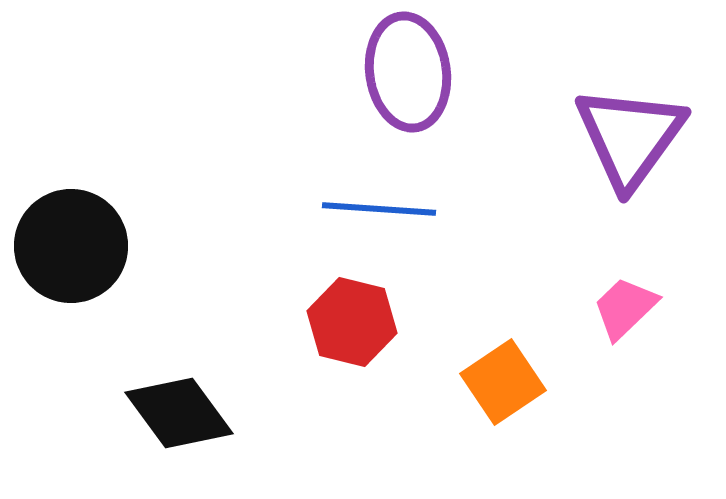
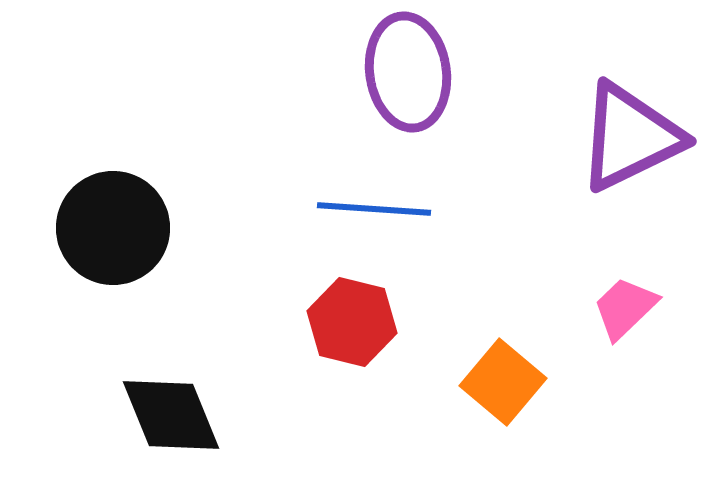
purple triangle: rotated 28 degrees clockwise
blue line: moved 5 px left
black circle: moved 42 px right, 18 px up
orange square: rotated 16 degrees counterclockwise
black diamond: moved 8 px left, 2 px down; rotated 14 degrees clockwise
